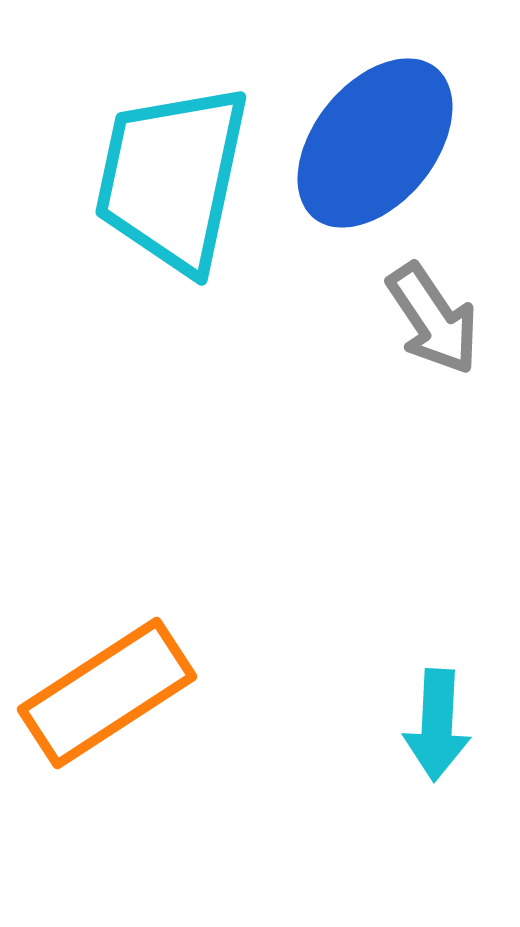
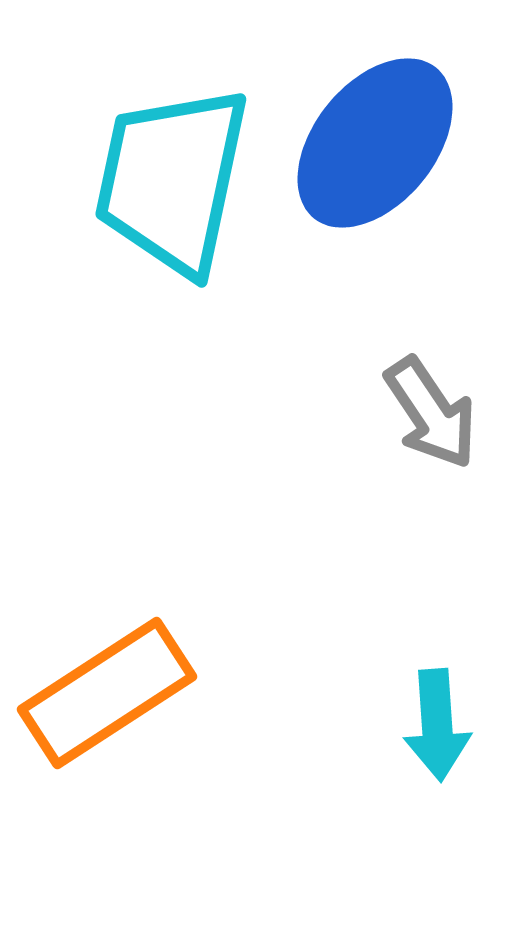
cyan trapezoid: moved 2 px down
gray arrow: moved 2 px left, 94 px down
cyan arrow: rotated 7 degrees counterclockwise
